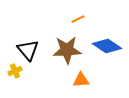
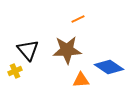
blue diamond: moved 2 px right, 21 px down
